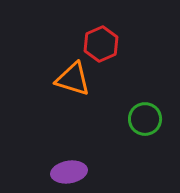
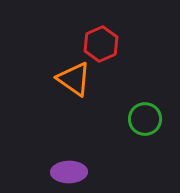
orange triangle: moved 1 px right; rotated 18 degrees clockwise
purple ellipse: rotated 8 degrees clockwise
